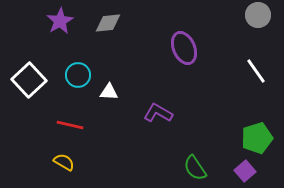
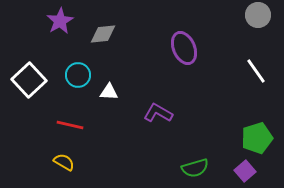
gray diamond: moved 5 px left, 11 px down
green semicircle: rotated 72 degrees counterclockwise
